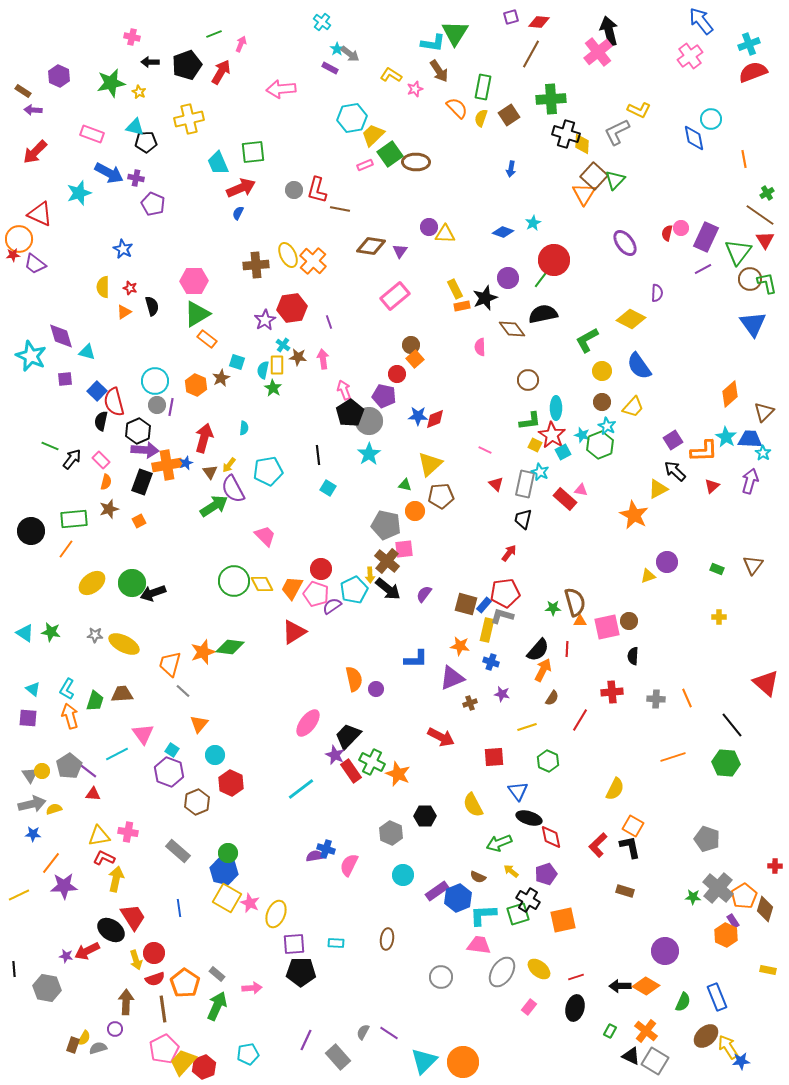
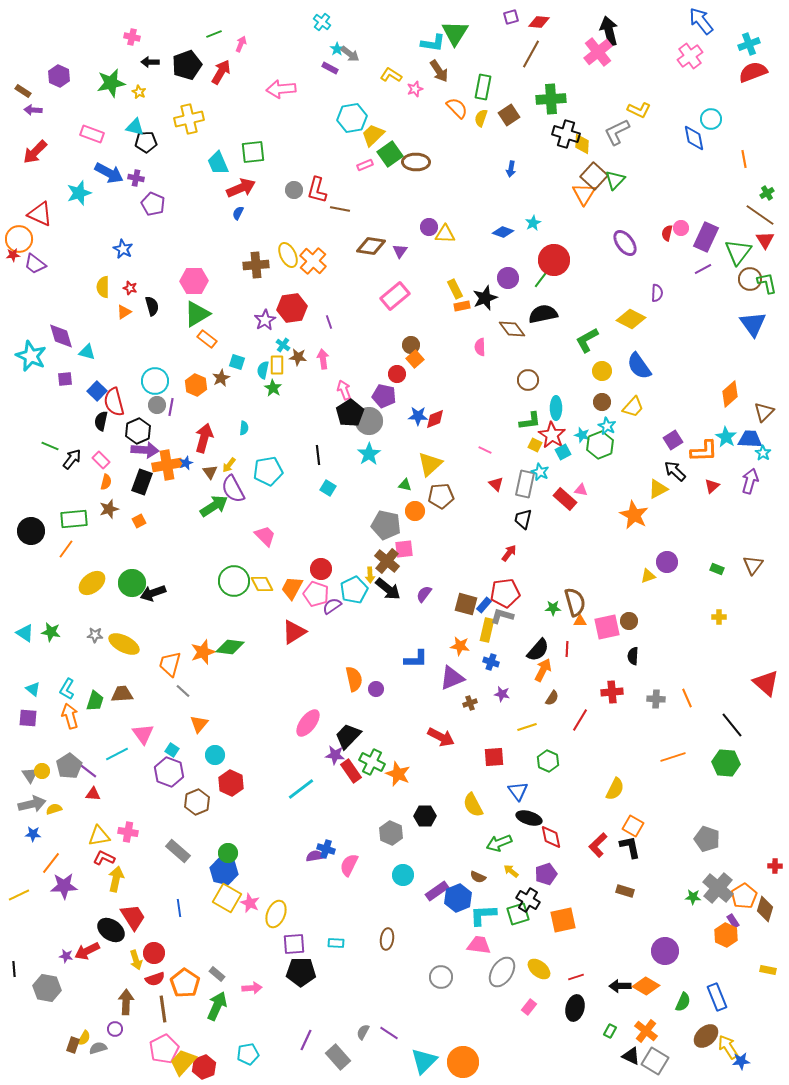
purple star at (335, 755): rotated 18 degrees counterclockwise
